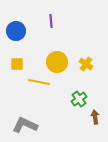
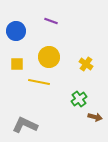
purple line: rotated 64 degrees counterclockwise
yellow circle: moved 8 px left, 5 px up
brown arrow: rotated 112 degrees clockwise
